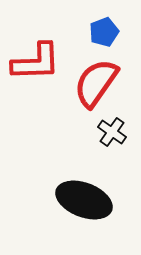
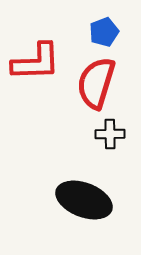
red semicircle: rotated 18 degrees counterclockwise
black cross: moved 2 px left, 2 px down; rotated 36 degrees counterclockwise
